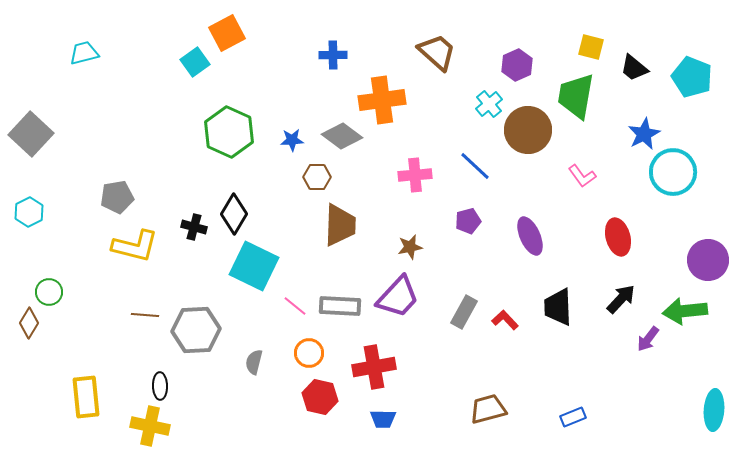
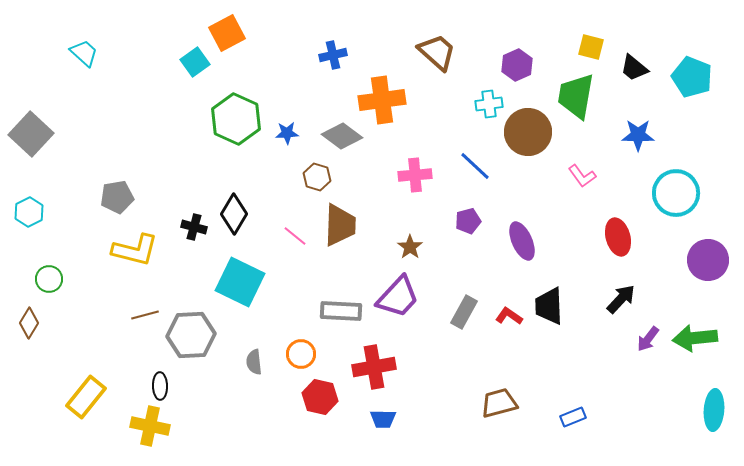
cyan trapezoid at (84, 53): rotated 56 degrees clockwise
blue cross at (333, 55): rotated 12 degrees counterclockwise
cyan cross at (489, 104): rotated 32 degrees clockwise
brown circle at (528, 130): moved 2 px down
green hexagon at (229, 132): moved 7 px right, 13 px up
blue star at (644, 134): moved 6 px left, 1 px down; rotated 28 degrees clockwise
blue star at (292, 140): moved 5 px left, 7 px up
cyan circle at (673, 172): moved 3 px right, 21 px down
brown hexagon at (317, 177): rotated 16 degrees clockwise
purple ellipse at (530, 236): moved 8 px left, 5 px down
yellow L-shape at (135, 246): moved 4 px down
brown star at (410, 247): rotated 25 degrees counterclockwise
cyan square at (254, 266): moved 14 px left, 16 px down
green circle at (49, 292): moved 13 px up
pink line at (295, 306): moved 70 px up
gray rectangle at (340, 306): moved 1 px right, 5 px down
black trapezoid at (558, 307): moved 9 px left, 1 px up
green arrow at (685, 311): moved 10 px right, 27 px down
brown line at (145, 315): rotated 20 degrees counterclockwise
red L-shape at (505, 320): moved 4 px right, 4 px up; rotated 12 degrees counterclockwise
gray hexagon at (196, 330): moved 5 px left, 5 px down
orange circle at (309, 353): moved 8 px left, 1 px down
gray semicircle at (254, 362): rotated 20 degrees counterclockwise
yellow rectangle at (86, 397): rotated 45 degrees clockwise
brown trapezoid at (488, 409): moved 11 px right, 6 px up
